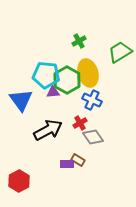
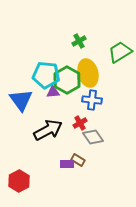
blue cross: rotated 18 degrees counterclockwise
